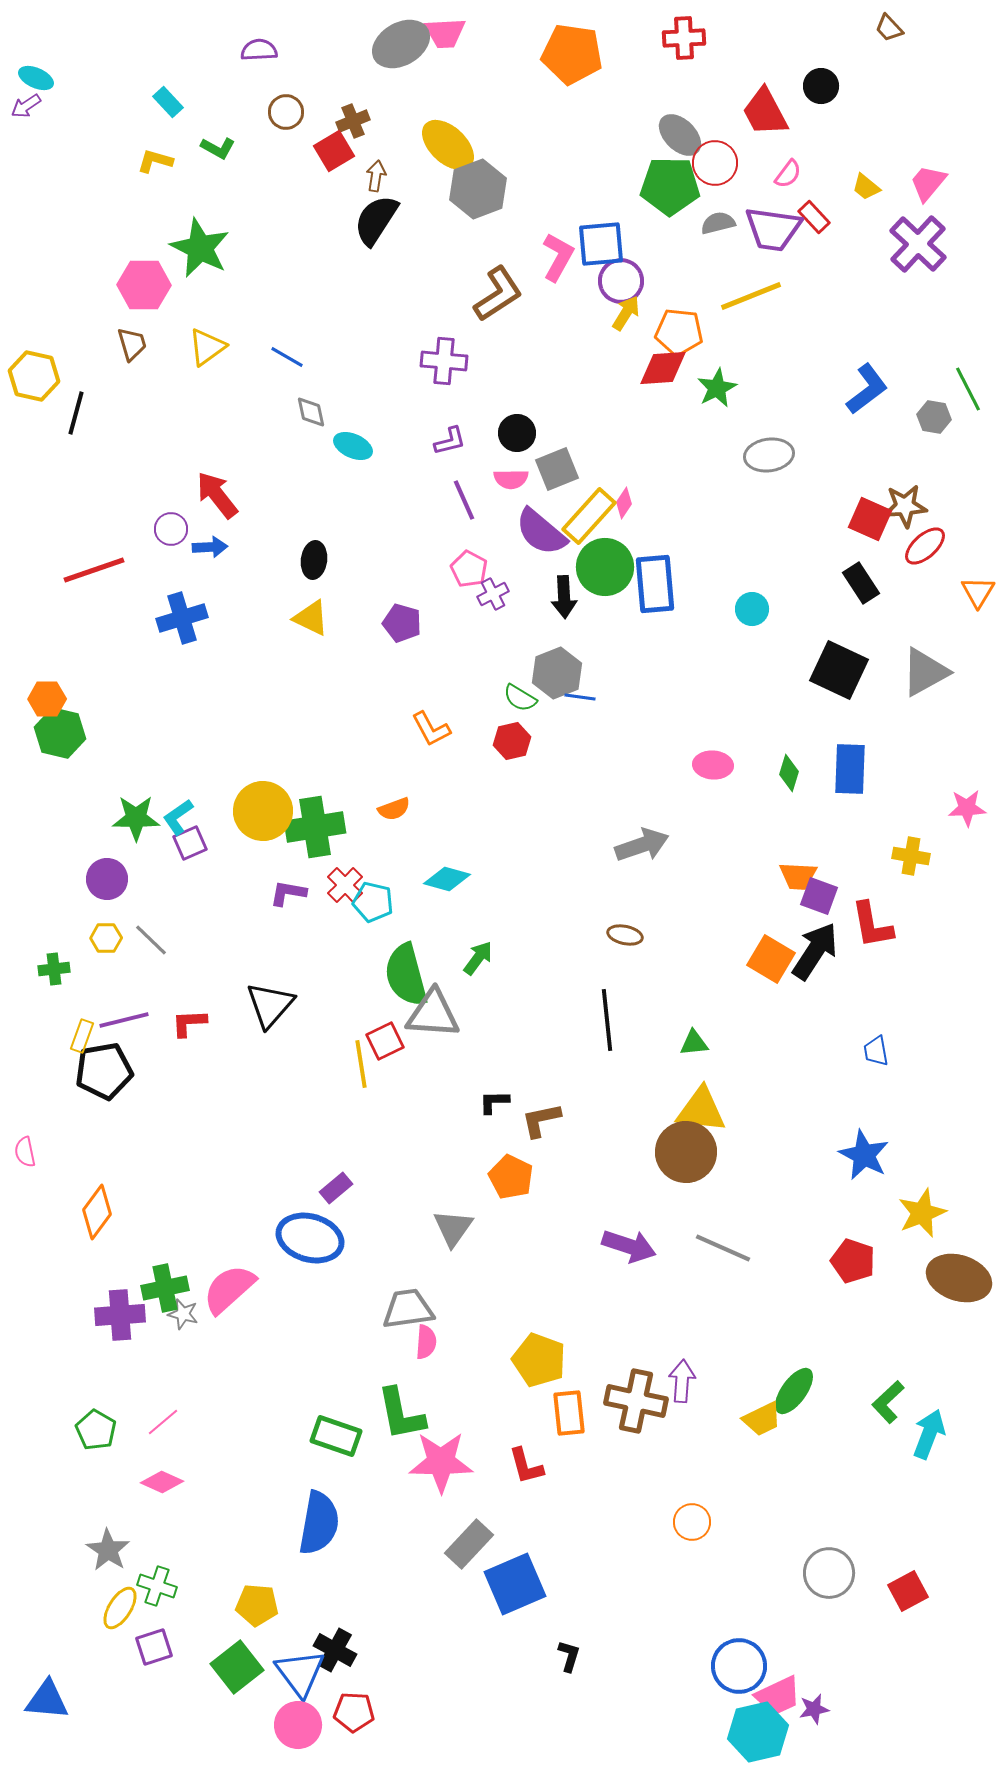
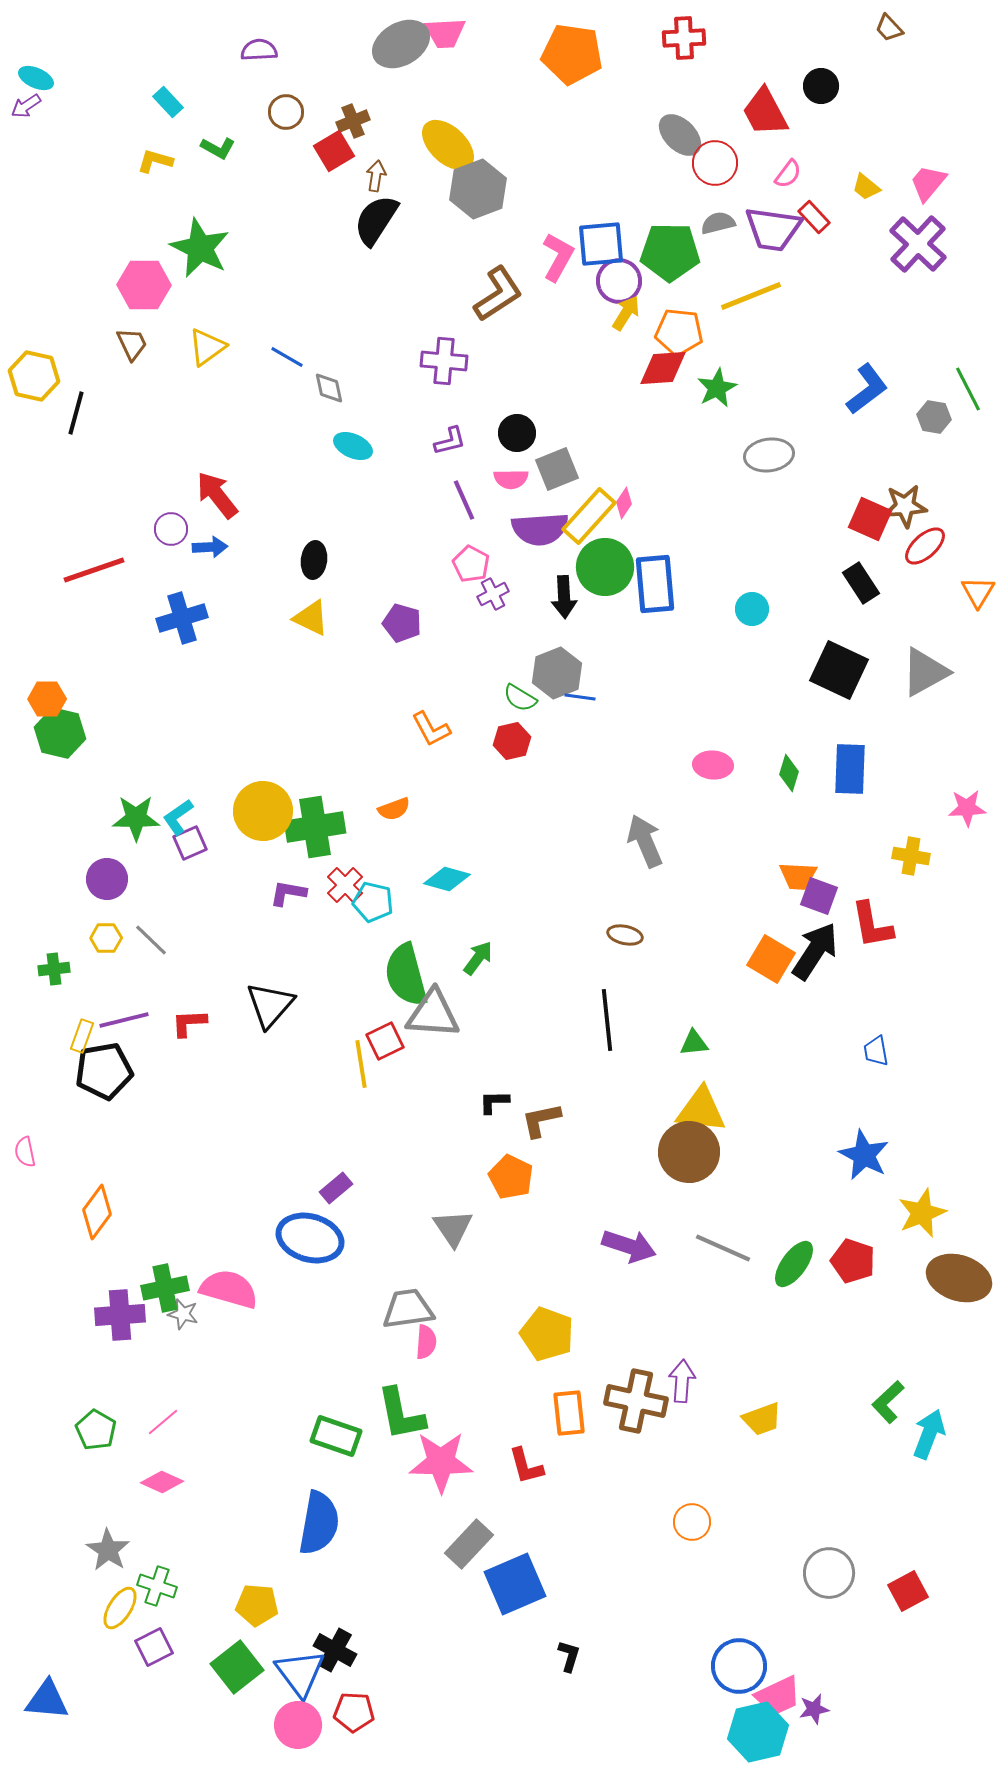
green pentagon at (670, 186): moved 66 px down
purple circle at (621, 281): moved 2 px left
brown trapezoid at (132, 344): rotated 9 degrees counterclockwise
gray diamond at (311, 412): moved 18 px right, 24 px up
purple semicircle at (541, 532): moved 1 px left, 3 px up; rotated 44 degrees counterclockwise
pink pentagon at (469, 569): moved 2 px right, 5 px up
gray arrow at (642, 845): moved 3 px right, 4 px up; rotated 94 degrees counterclockwise
brown circle at (686, 1152): moved 3 px right
gray triangle at (453, 1228): rotated 9 degrees counterclockwise
pink semicircle at (229, 1289): rotated 58 degrees clockwise
yellow pentagon at (539, 1360): moved 8 px right, 26 px up
green ellipse at (794, 1391): moved 127 px up
yellow trapezoid at (762, 1419): rotated 6 degrees clockwise
purple square at (154, 1647): rotated 9 degrees counterclockwise
